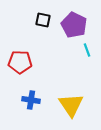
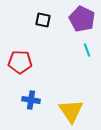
purple pentagon: moved 8 px right, 6 px up
yellow triangle: moved 6 px down
